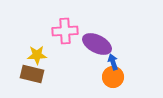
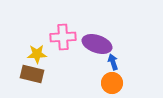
pink cross: moved 2 px left, 6 px down
purple ellipse: rotated 8 degrees counterclockwise
yellow star: moved 1 px up
orange circle: moved 1 px left, 6 px down
